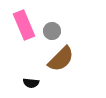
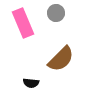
pink rectangle: moved 1 px left, 2 px up
gray circle: moved 4 px right, 18 px up
